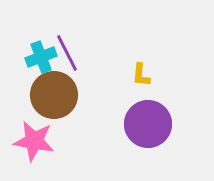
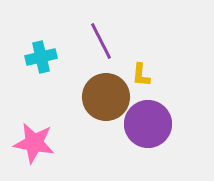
purple line: moved 34 px right, 12 px up
cyan cross: rotated 8 degrees clockwise
brown circle: moved 52 px right, 2 px down
pink star: moved 2 px down
